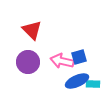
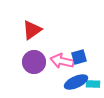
red triangle: rotated 40 degrees clockwise
purple circle: moved 6 px right
blue ellipse: moved 1 px left, 1 px down
